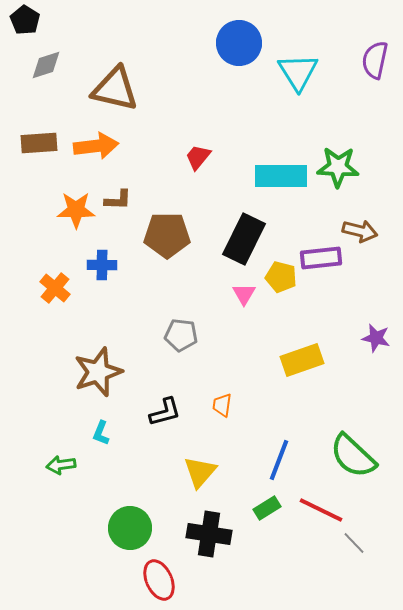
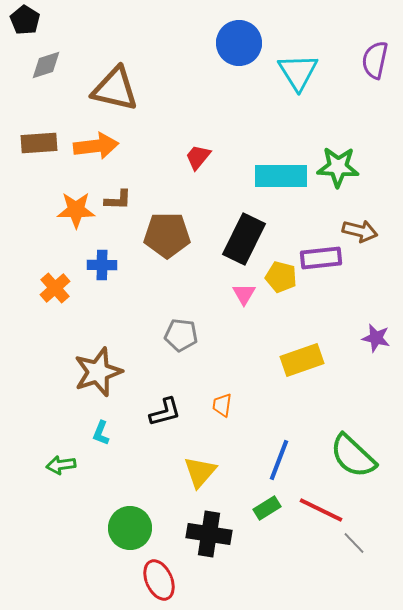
orange cross: rotated 8 degrees clockwise
